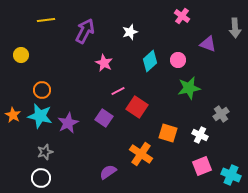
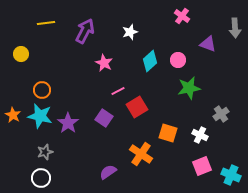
yellow line: moved 3 px down
yellow circle: moved 1 px up
red square: rotated 25 degrees clockwise
purple star: rotated 10 degrees counterclockwise
